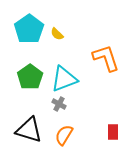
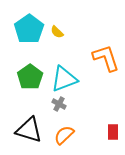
yellow semicircle: moved 2 px up
orange semicircle: rotated 15 degrees clockwise
